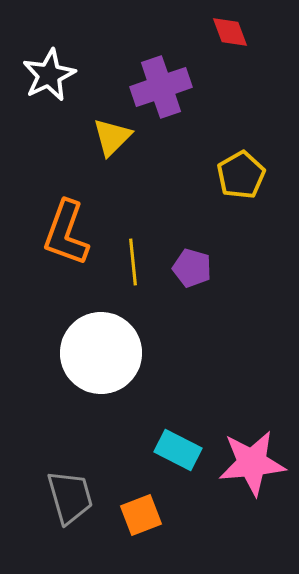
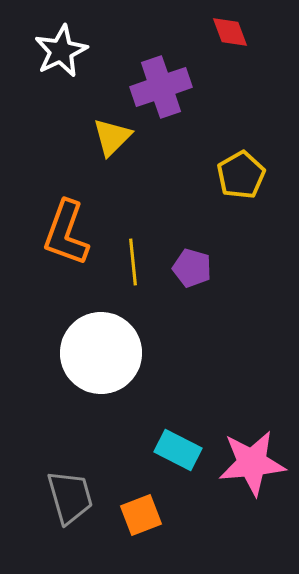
white star: moved 12 px right, 24 px up
